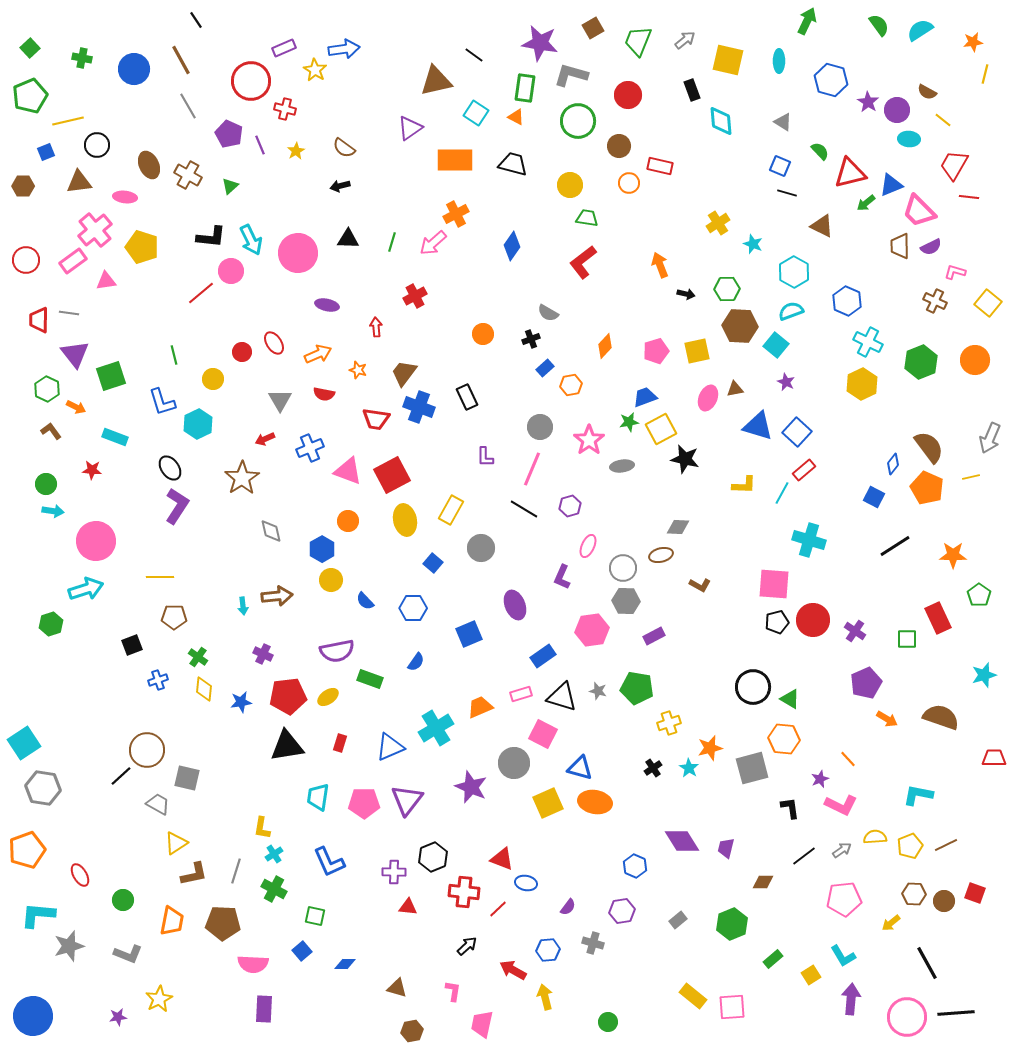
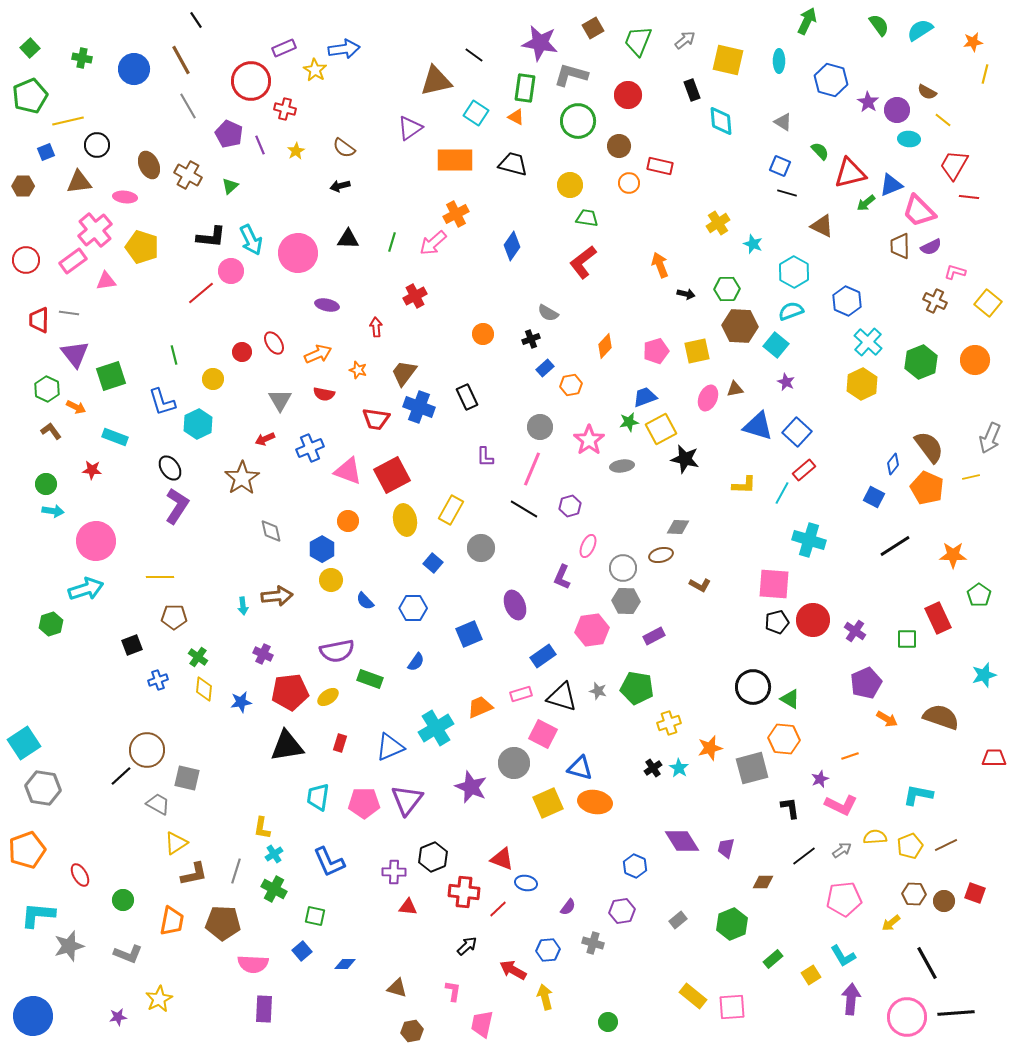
cyan cross at (868, 342): rotated 16 degrees clockwise
red pentagon at (288, 696): moved 2 px right, 4 px up
orange line at (848, 759): moved 2 px right, 3 px up; rotated 66 degrees counterclockwise
cyan star at (689, 768): moved 10 px left
